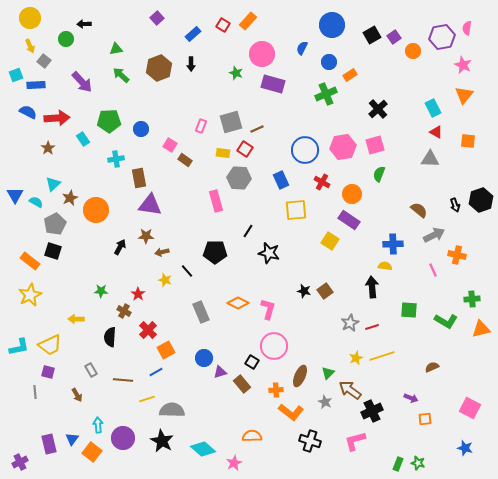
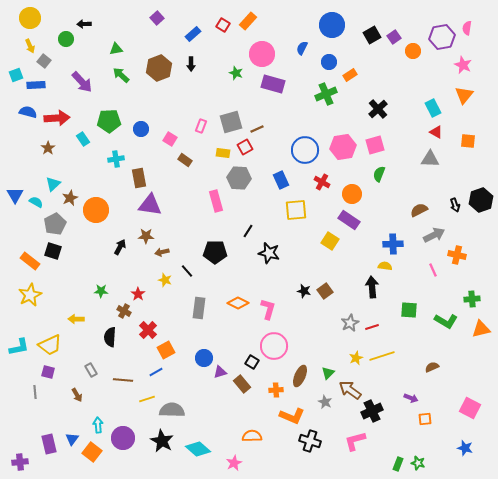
blue semicircle at (28, 112): rotated 12 degrees counterclockwise
pink square at (170, 145): moved 6 px up
red square at (245, 149): moved 2 px up; rotated 28 degrees clockwise
brown semicircle at (419, 210): rotated 66 degrees counterclockwise
gray rectangle at (201, 312): moved 2 px left, 4 px up; rotated 30 degrees clockwise
orange L-shape at (291, 412): moved 1 px right, 4 px down; rotated 15 degrees counterclockwise
cyan diamond at (203, 449): moved 5 px left
purple cross at (20, 462): rotated 21 degrees clockwise
